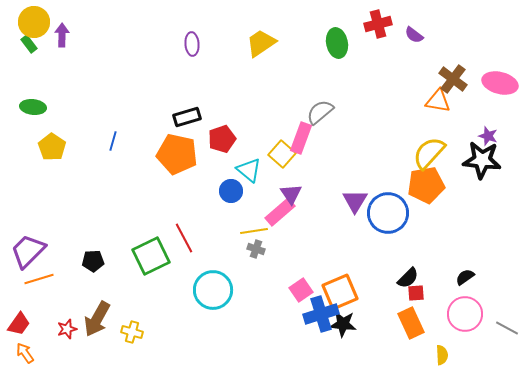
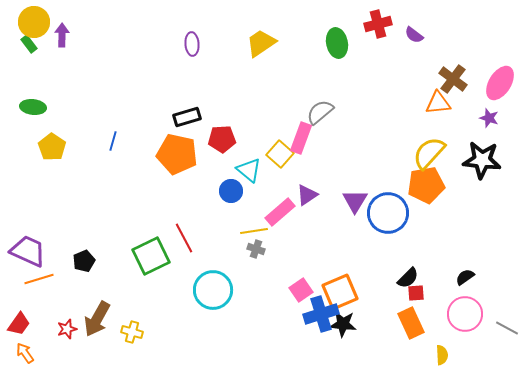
pink ellipse at (500, 83): rotated 72 degrees counterclockwise
orange triangle at (438, 101): moved 2 px down; rotated 16 degrees counterclockwise
purple star at (488, 136): moved 1 px right, 18 px up
red pentagon at (222, 139): rotated 16 degrees clockwise
yellow square at (282, 154): moved 2 px left
purple triangle at (291, 194): moved 16 px right, 1 px down; rotated 30 degrees clockwise
purple trapezoid at (28, 251): rotated 69 degrees clockwise
black pentagon at (93, 261): moved 9 px left; rotated 20 degrees counterclockwise
